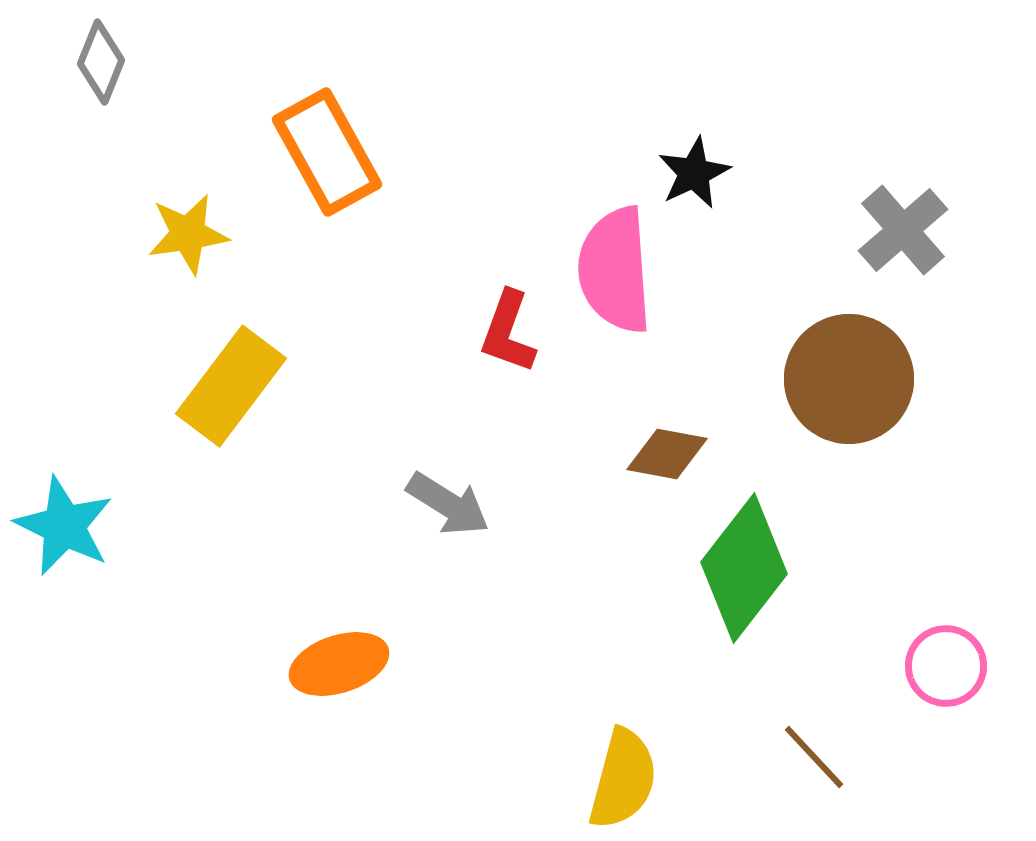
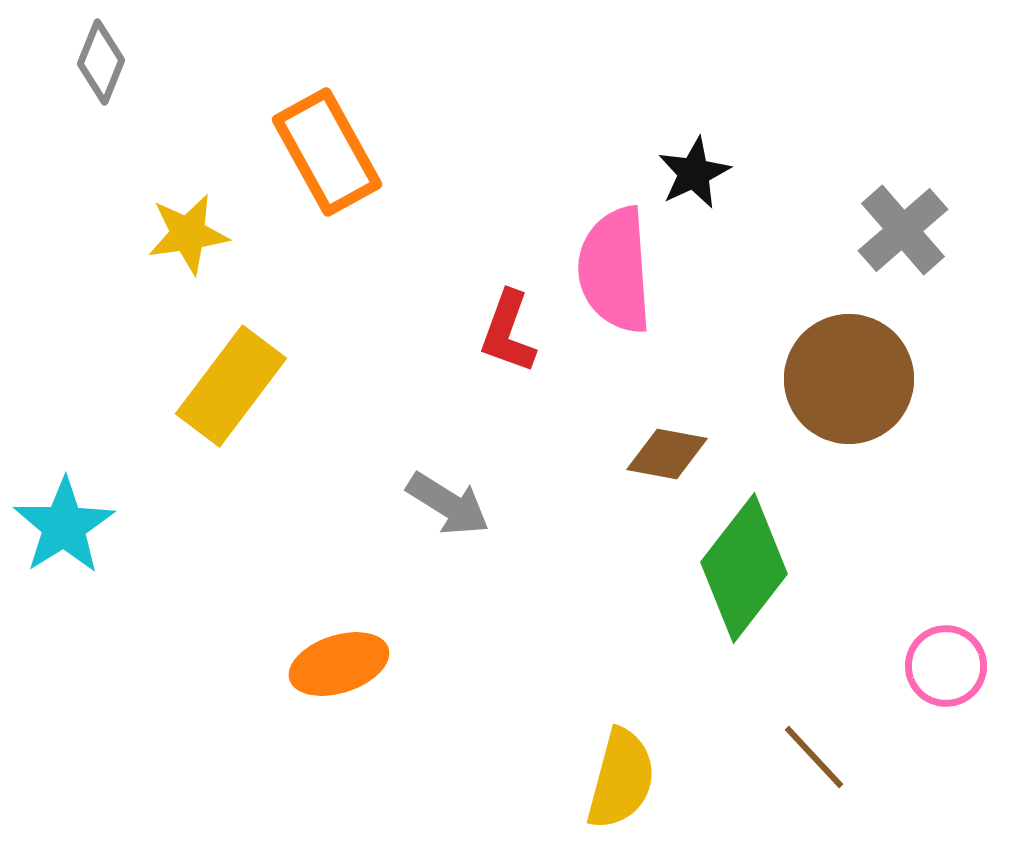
cyan star: rotated 14 degrees clockwise
yellow semicircle: moved 2 px left
